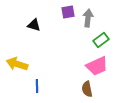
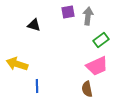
gray arrow: moved 2 px up
